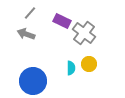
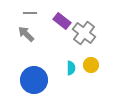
gray line: rotated 48 degrees clockwise
purple rectangle: rotated 12 degrees clockwise
gray arrow: rotated 24 degrees clockwise
yellow circle: moved 2 px right, 1 px down
blue circle: moved 1 px right, 1 px up
